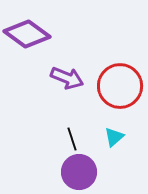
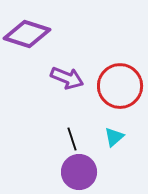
purple diamond: rotated 18 degrees counterclockwise
